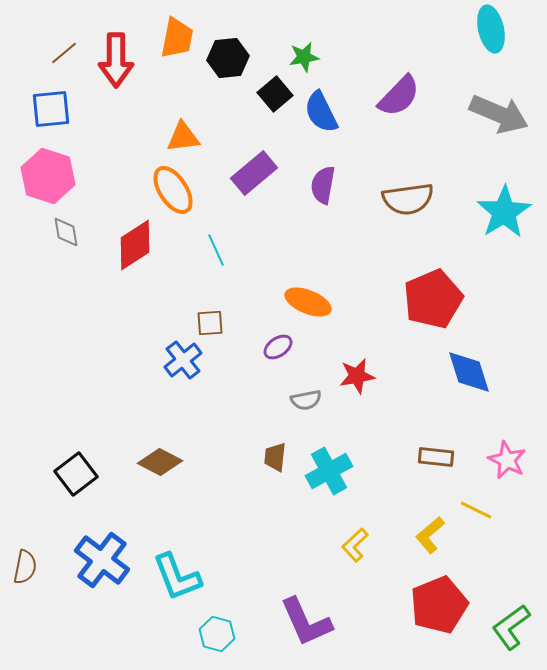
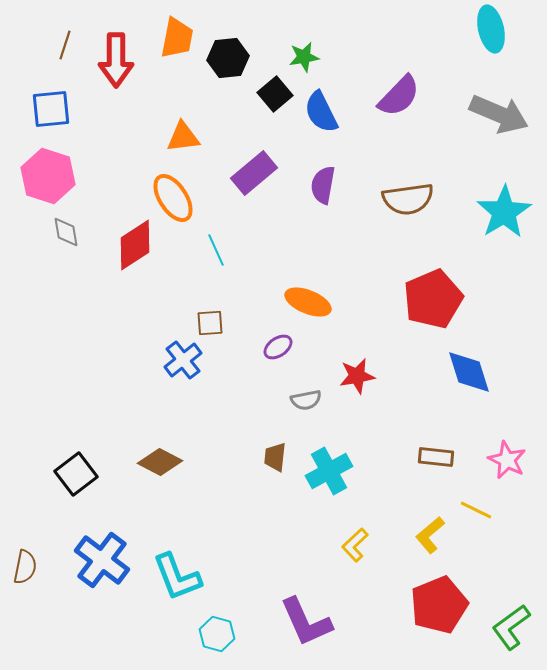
brown line at (64, 53): moved 1 px right, 8 px up; rotated 32 degrees counterclockwise
orange ellipse at (173, 190): moved 8 px down
